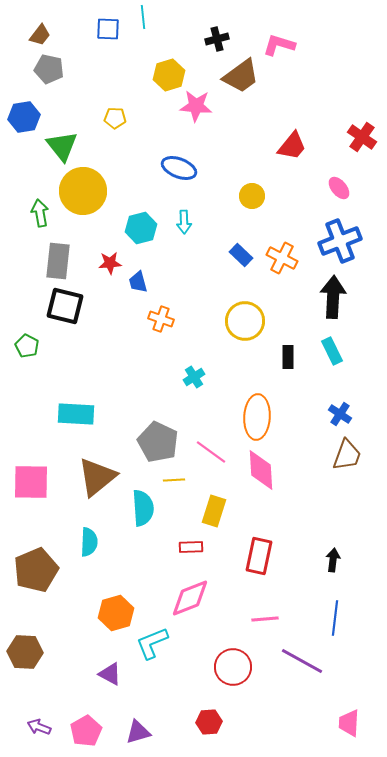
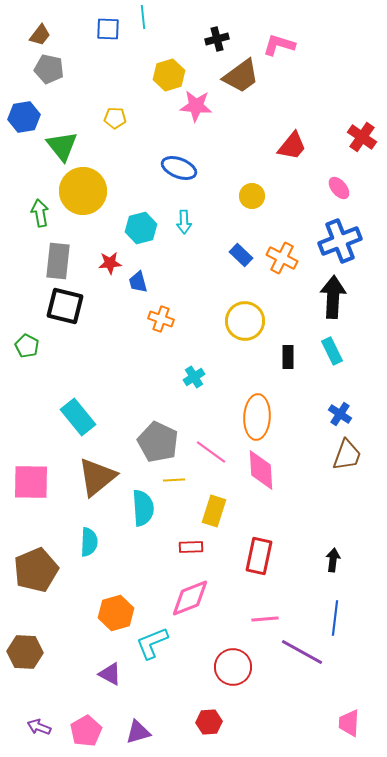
cyan rectangle at (76, 414): moved 2 px right, 3 px down; rotated 48 degrees clockwise
purple line at (302, 661): moved 9 px up
